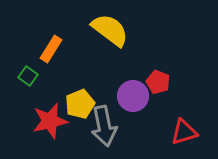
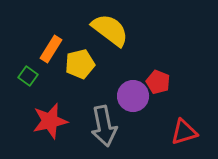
yellow pentagon: moved 40 px up; rotated 8 degrees clockwise
